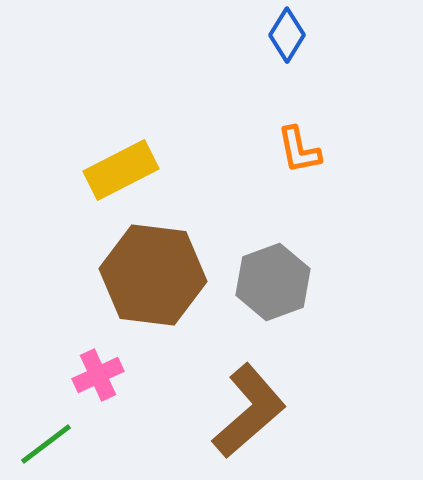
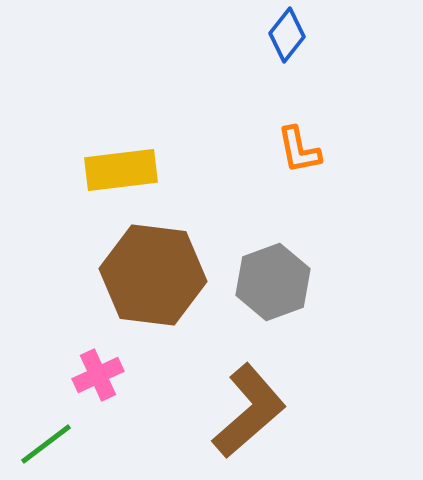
blue diamond: rotated 6 degrees clockwise
yellow rectangle: rotated 20 degrees clockwise
